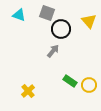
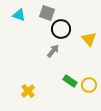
yellow triangle: moved 18 px down
